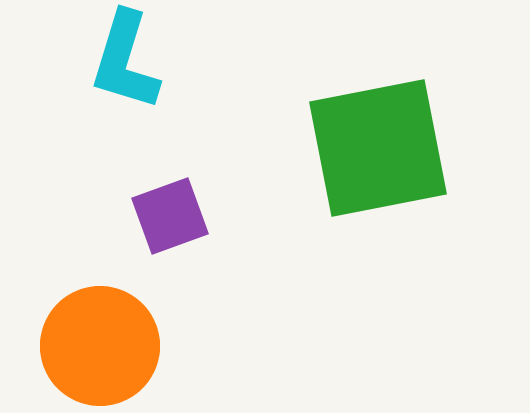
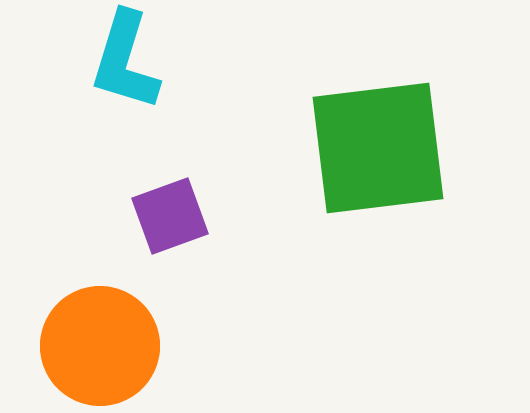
green square: rotated 4 degrees clockwise
